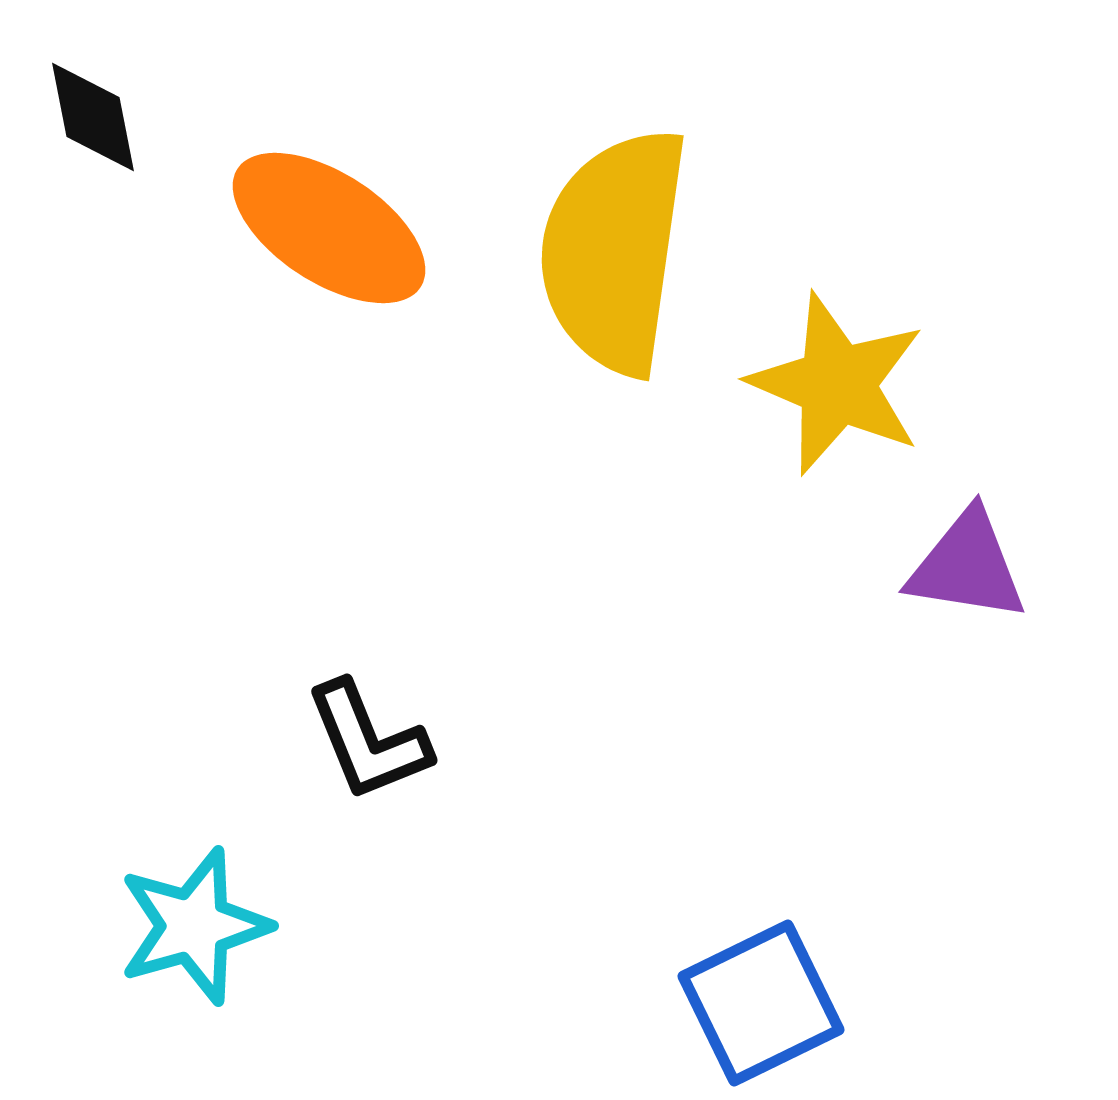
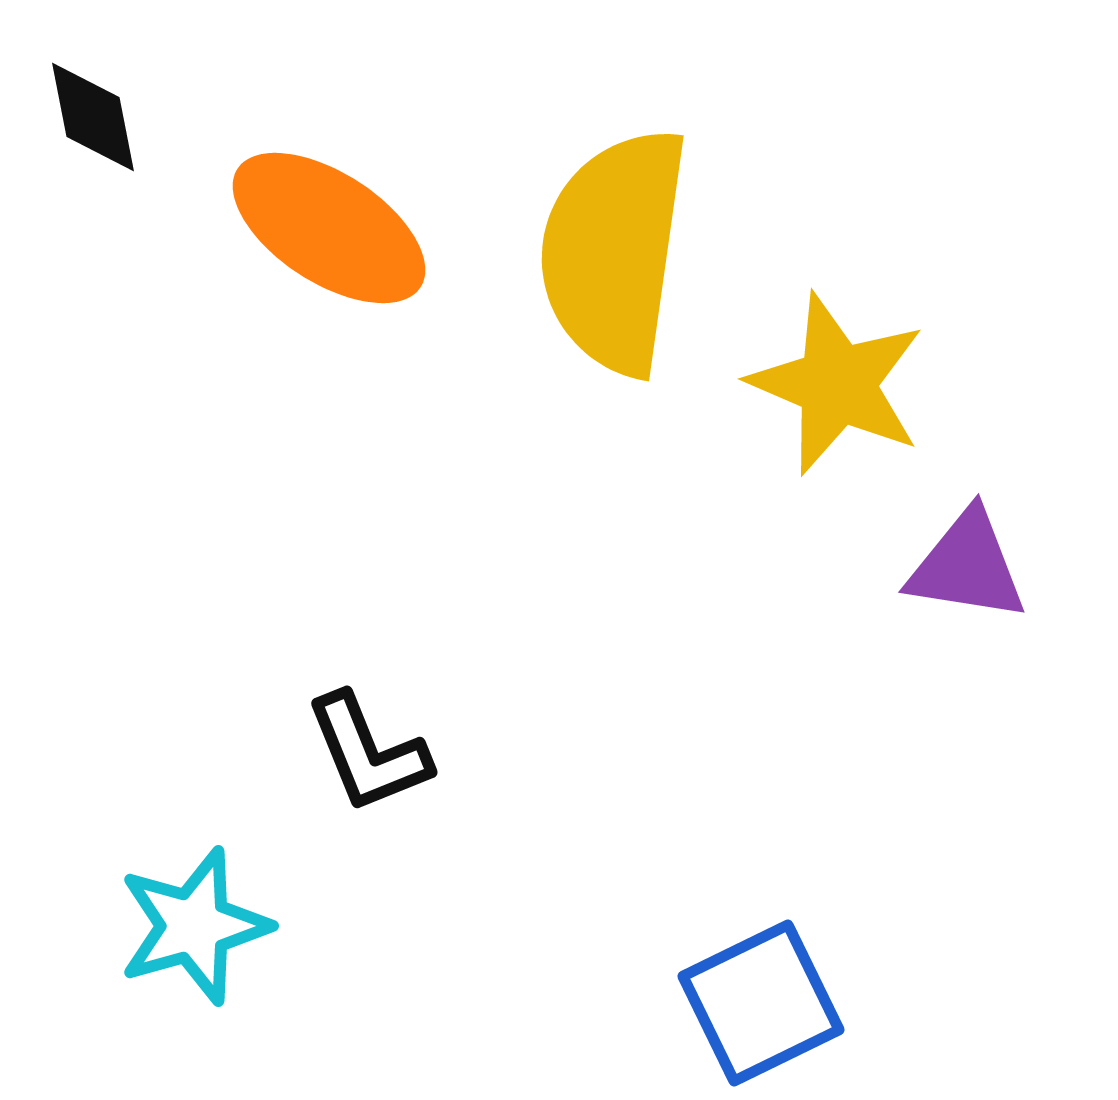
black L-shape: moved 12 px down
